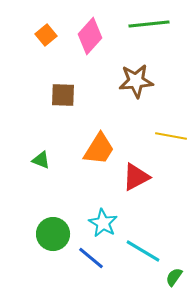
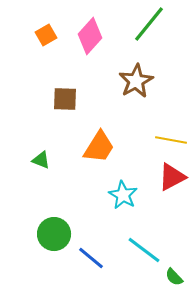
green line: rotated 45 degrees counterclockwise
orange square: rotated 10 degrees clockwise
brown star: rotated 24 degrees counterclockwise
brown square: moved 2 px right, 4 px down
yellow line: moved 4 px down
orange trapezoid: moved 2 px up
red triangle: moved 36 px right
cyan star: moved 20 px right, 28 px up
green circle: moved 1 px right
cyan line: moved 1 px right, 1 px up; rotated 6 degrees clockwise
green semicircle: rotated 78 degrees counterclockwise
